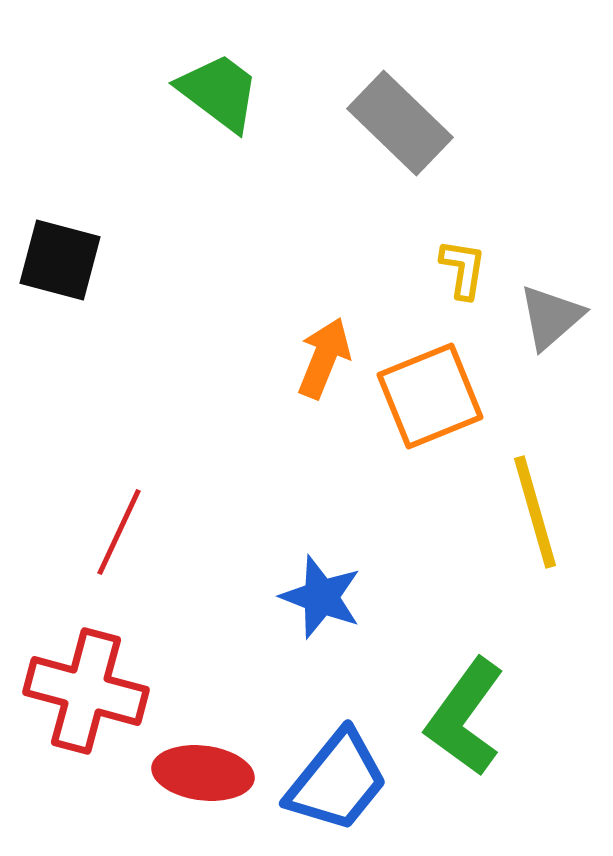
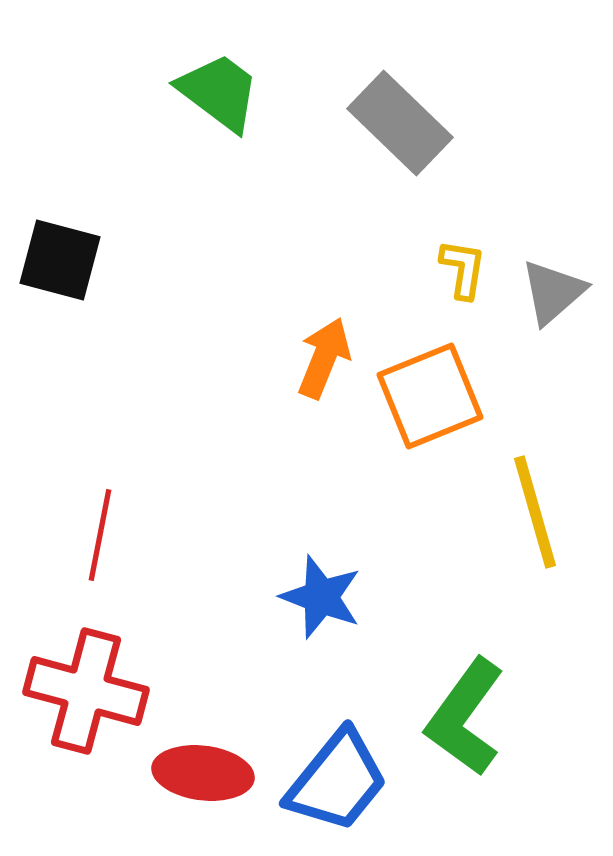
gray triangle: moved 2 px right, 25 px up
red line: moved 19 px left, 3 px down; rotated 14 degrees counterclockwise
